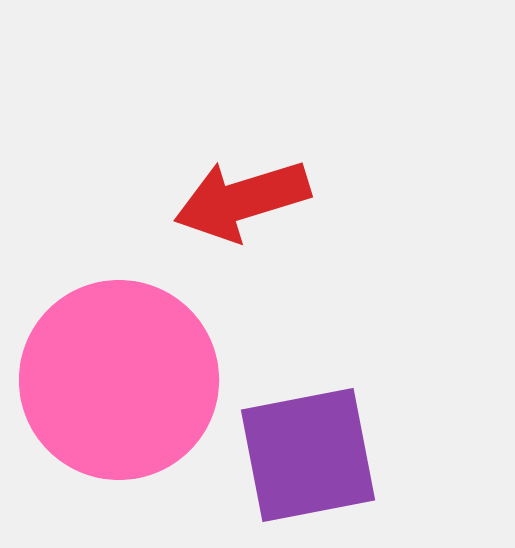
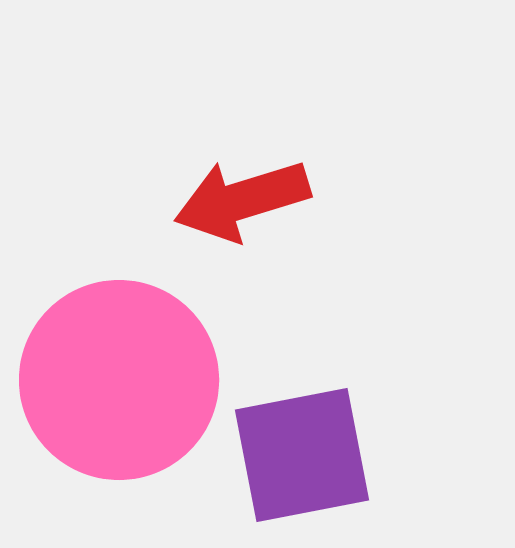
purple square: moved 6 px left
